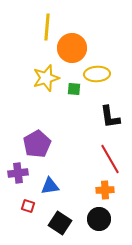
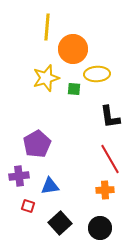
orange circle: moved 1 px right, 1 px down
purple cross: moved 1 px right, 3 px down
black circle: moved 1 px right, 9 px down
black square: rotated 15 degrees clockwise
